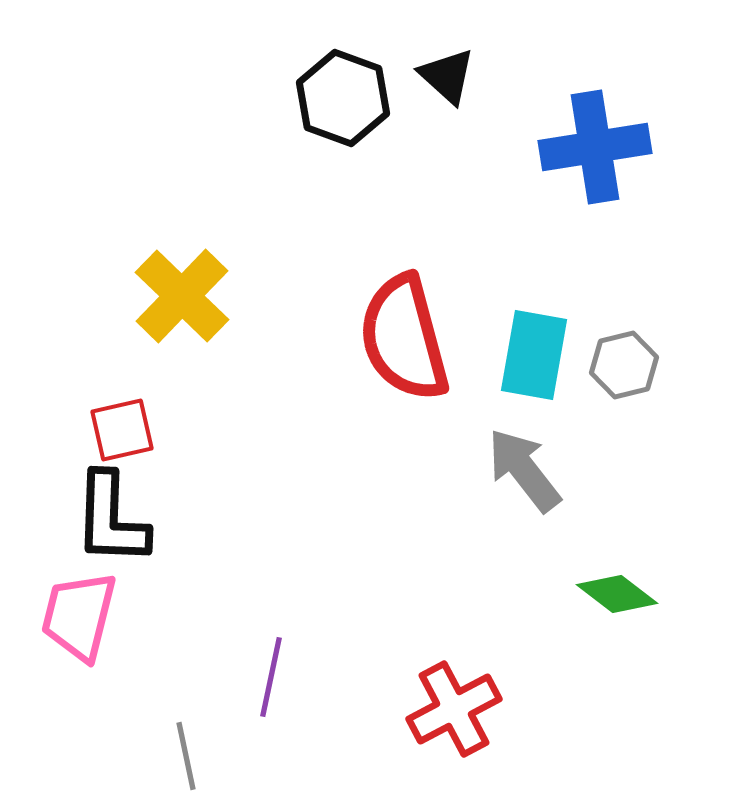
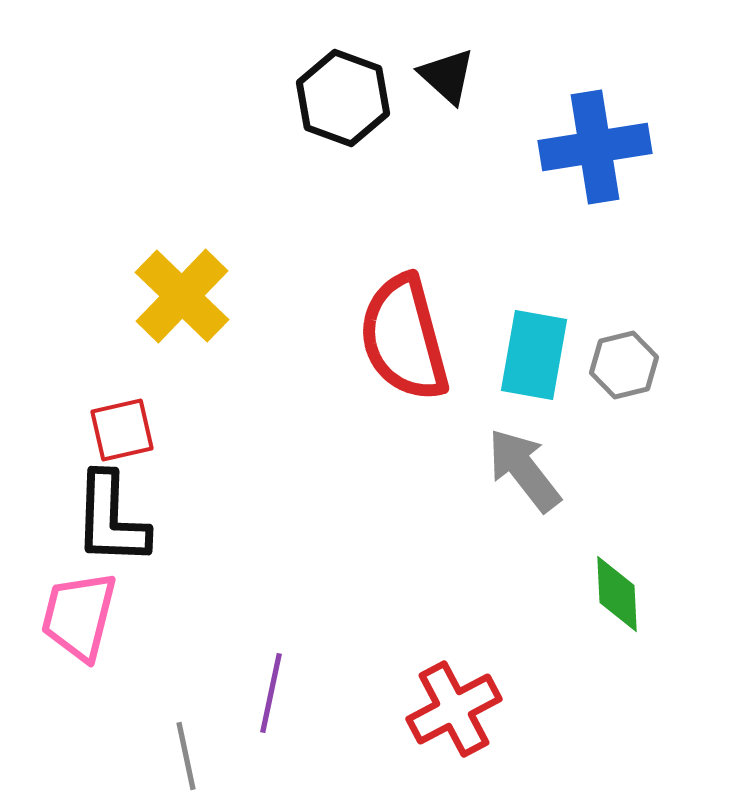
green diamond: rotated 50 degrees clockwise
purple line: moved 16 px down
